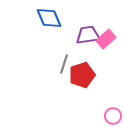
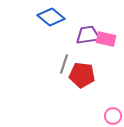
blue diamond: moved 2 px right, 1 px up; rotated 28 degrees counterclockwise
pink rectangle: rotated 54 degrees clockwise
red pentagon: rotated 25 degrees clockwise
